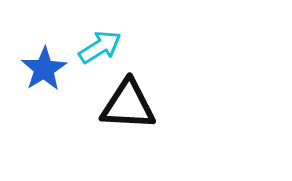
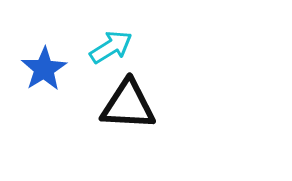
cyan arrow: moved 11 px right
